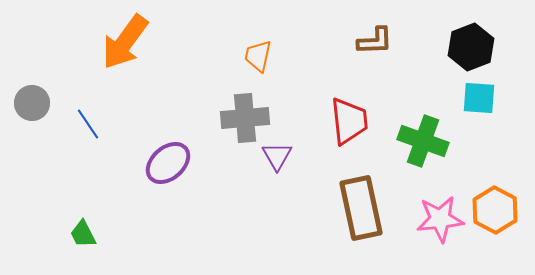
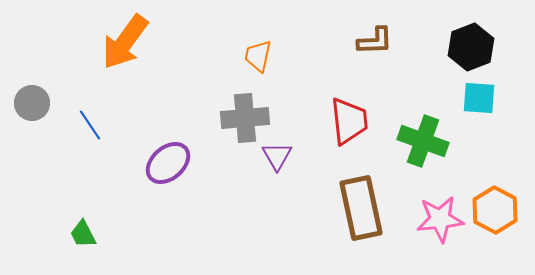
blue line: moved 2 px right, 1 px down
